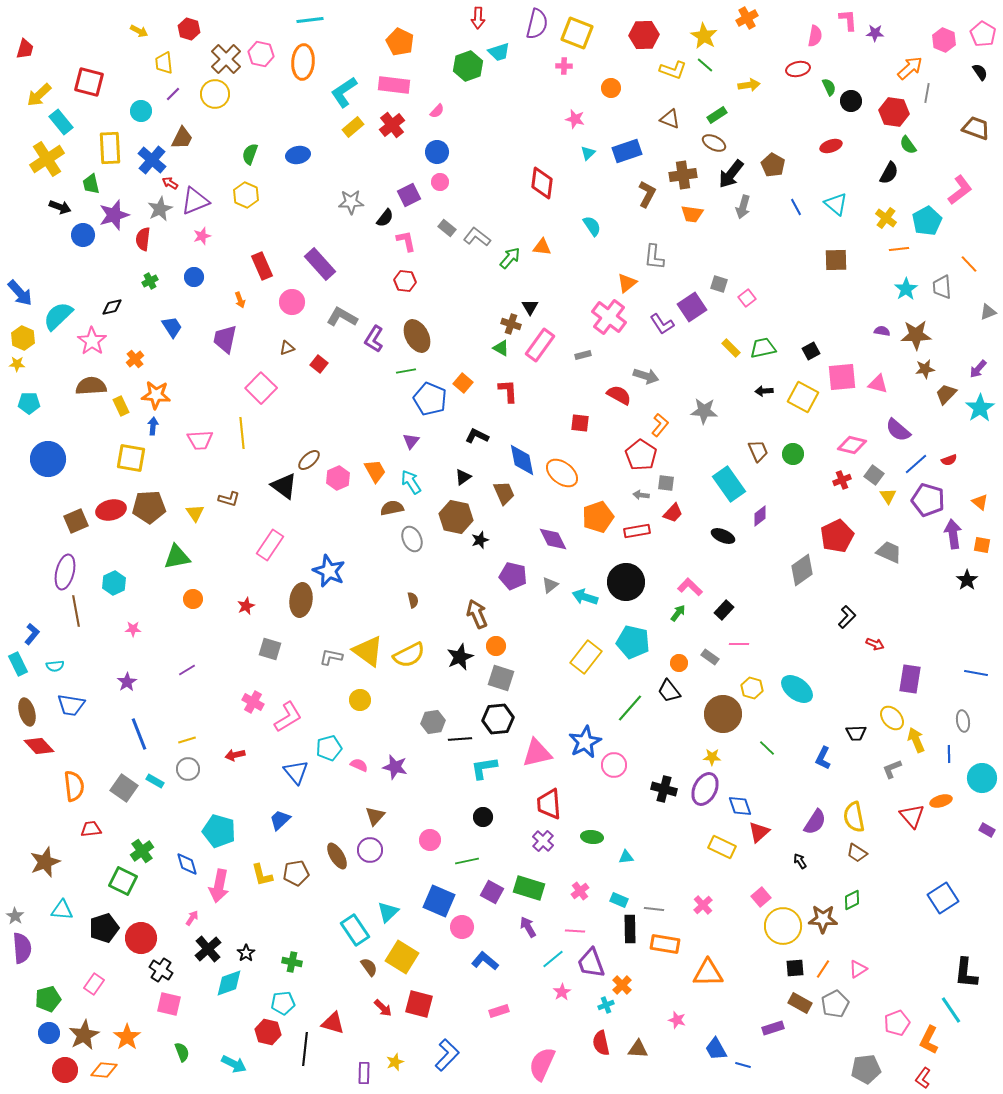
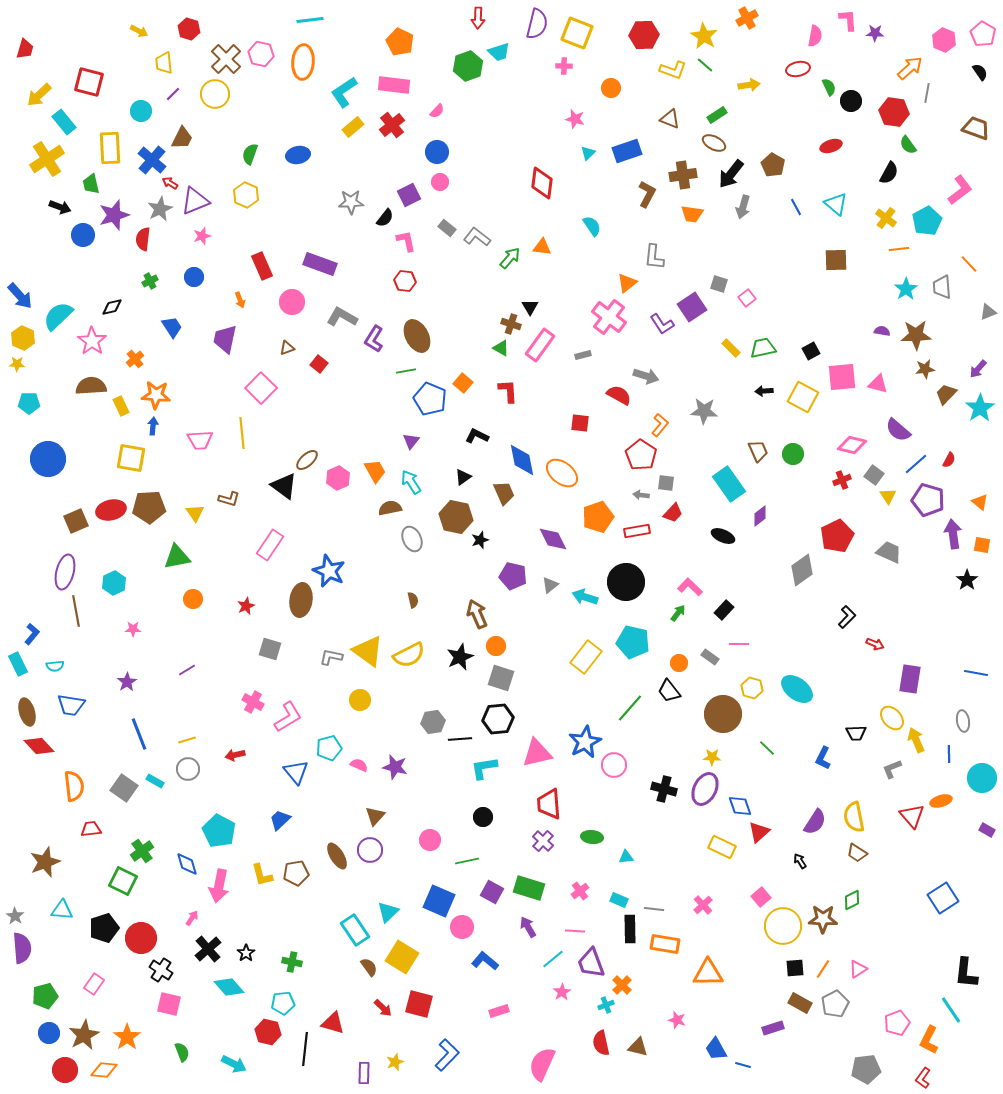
cyan rectangle at (61, 122): moved 3 px right
purple rectangle at (320, 264): rotated 28 degrees counterclockwise
blue arrow at (20, 293): moved 3 px down
brown ellipse at (309, 460): moved 2 px left
red semicircle at (949, 460): rotated 42 degrees counterclockwise
brown semicircle at (392, 508): moved 2 px left
cyan pentagon at (219, 831): rotated 12 degrees clockwise
cyan diamond at (229, 983): moved 4 px down; rotated 68 degrees clockwise
green pentagon at (48, 999): moved 3 px left, 3 px up
brown triangle at (638, 1049): moved 2 px up; rotated 10 degrees clockwise
